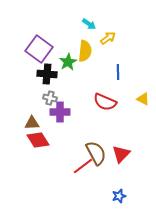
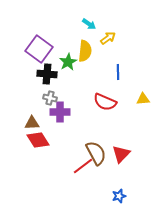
yellow triangle: rotated 32 degrees counterclockwise
